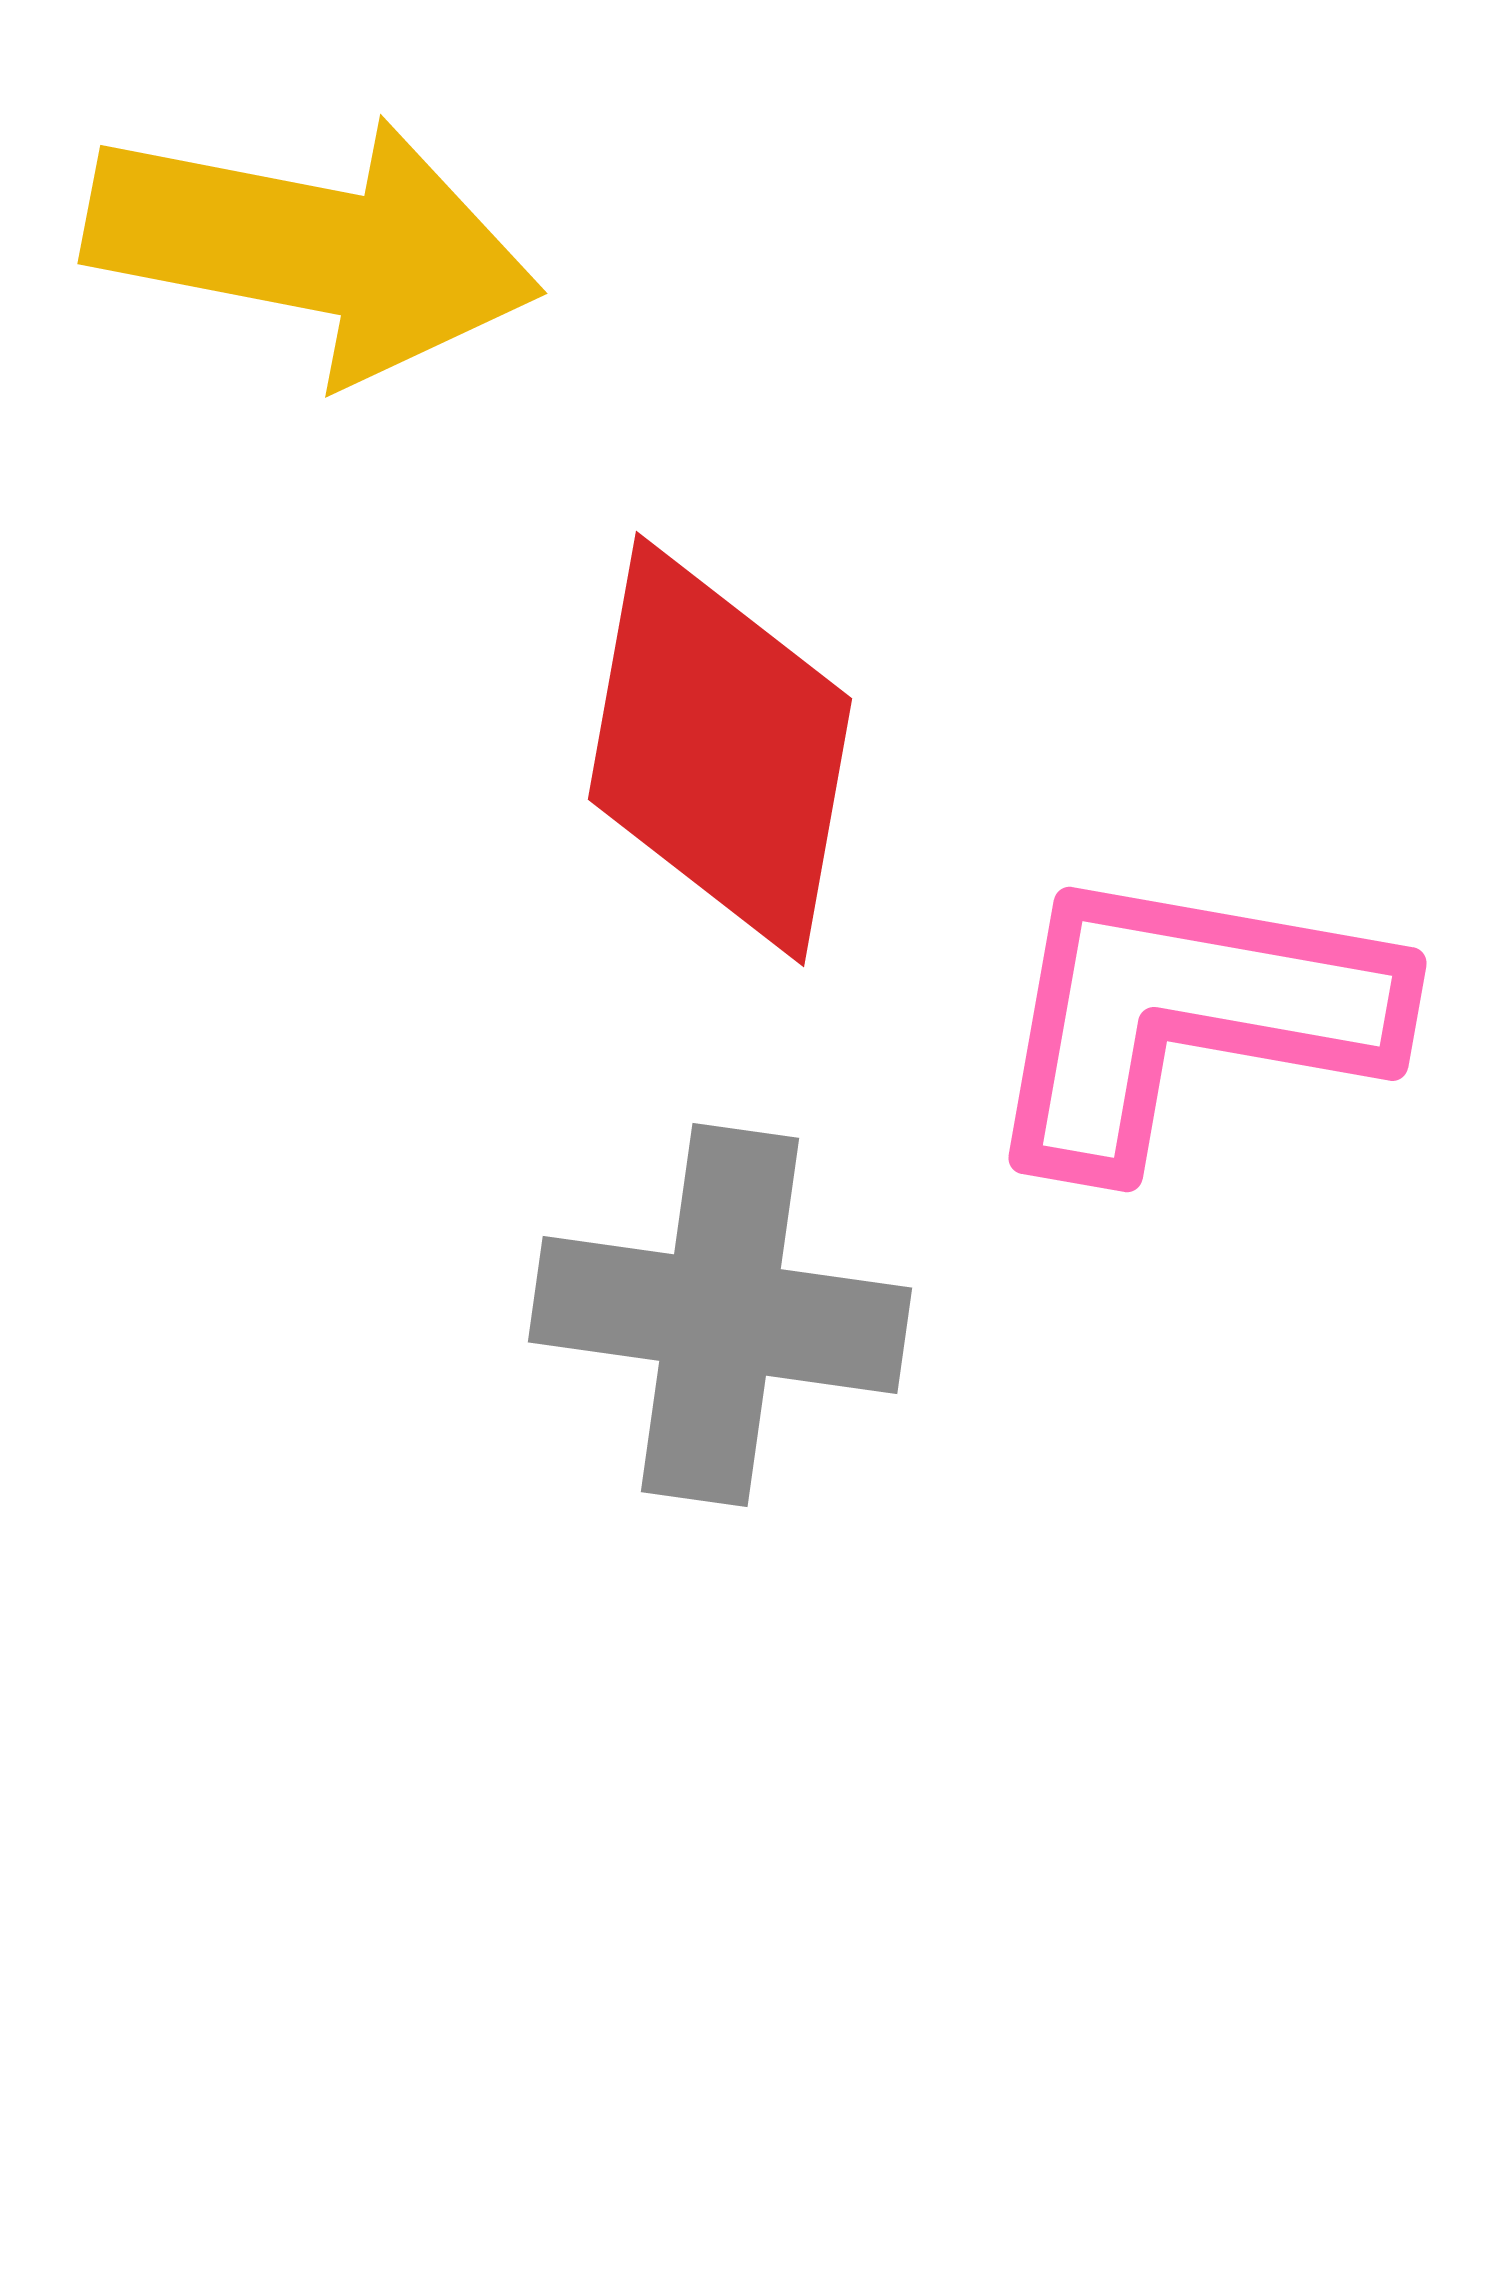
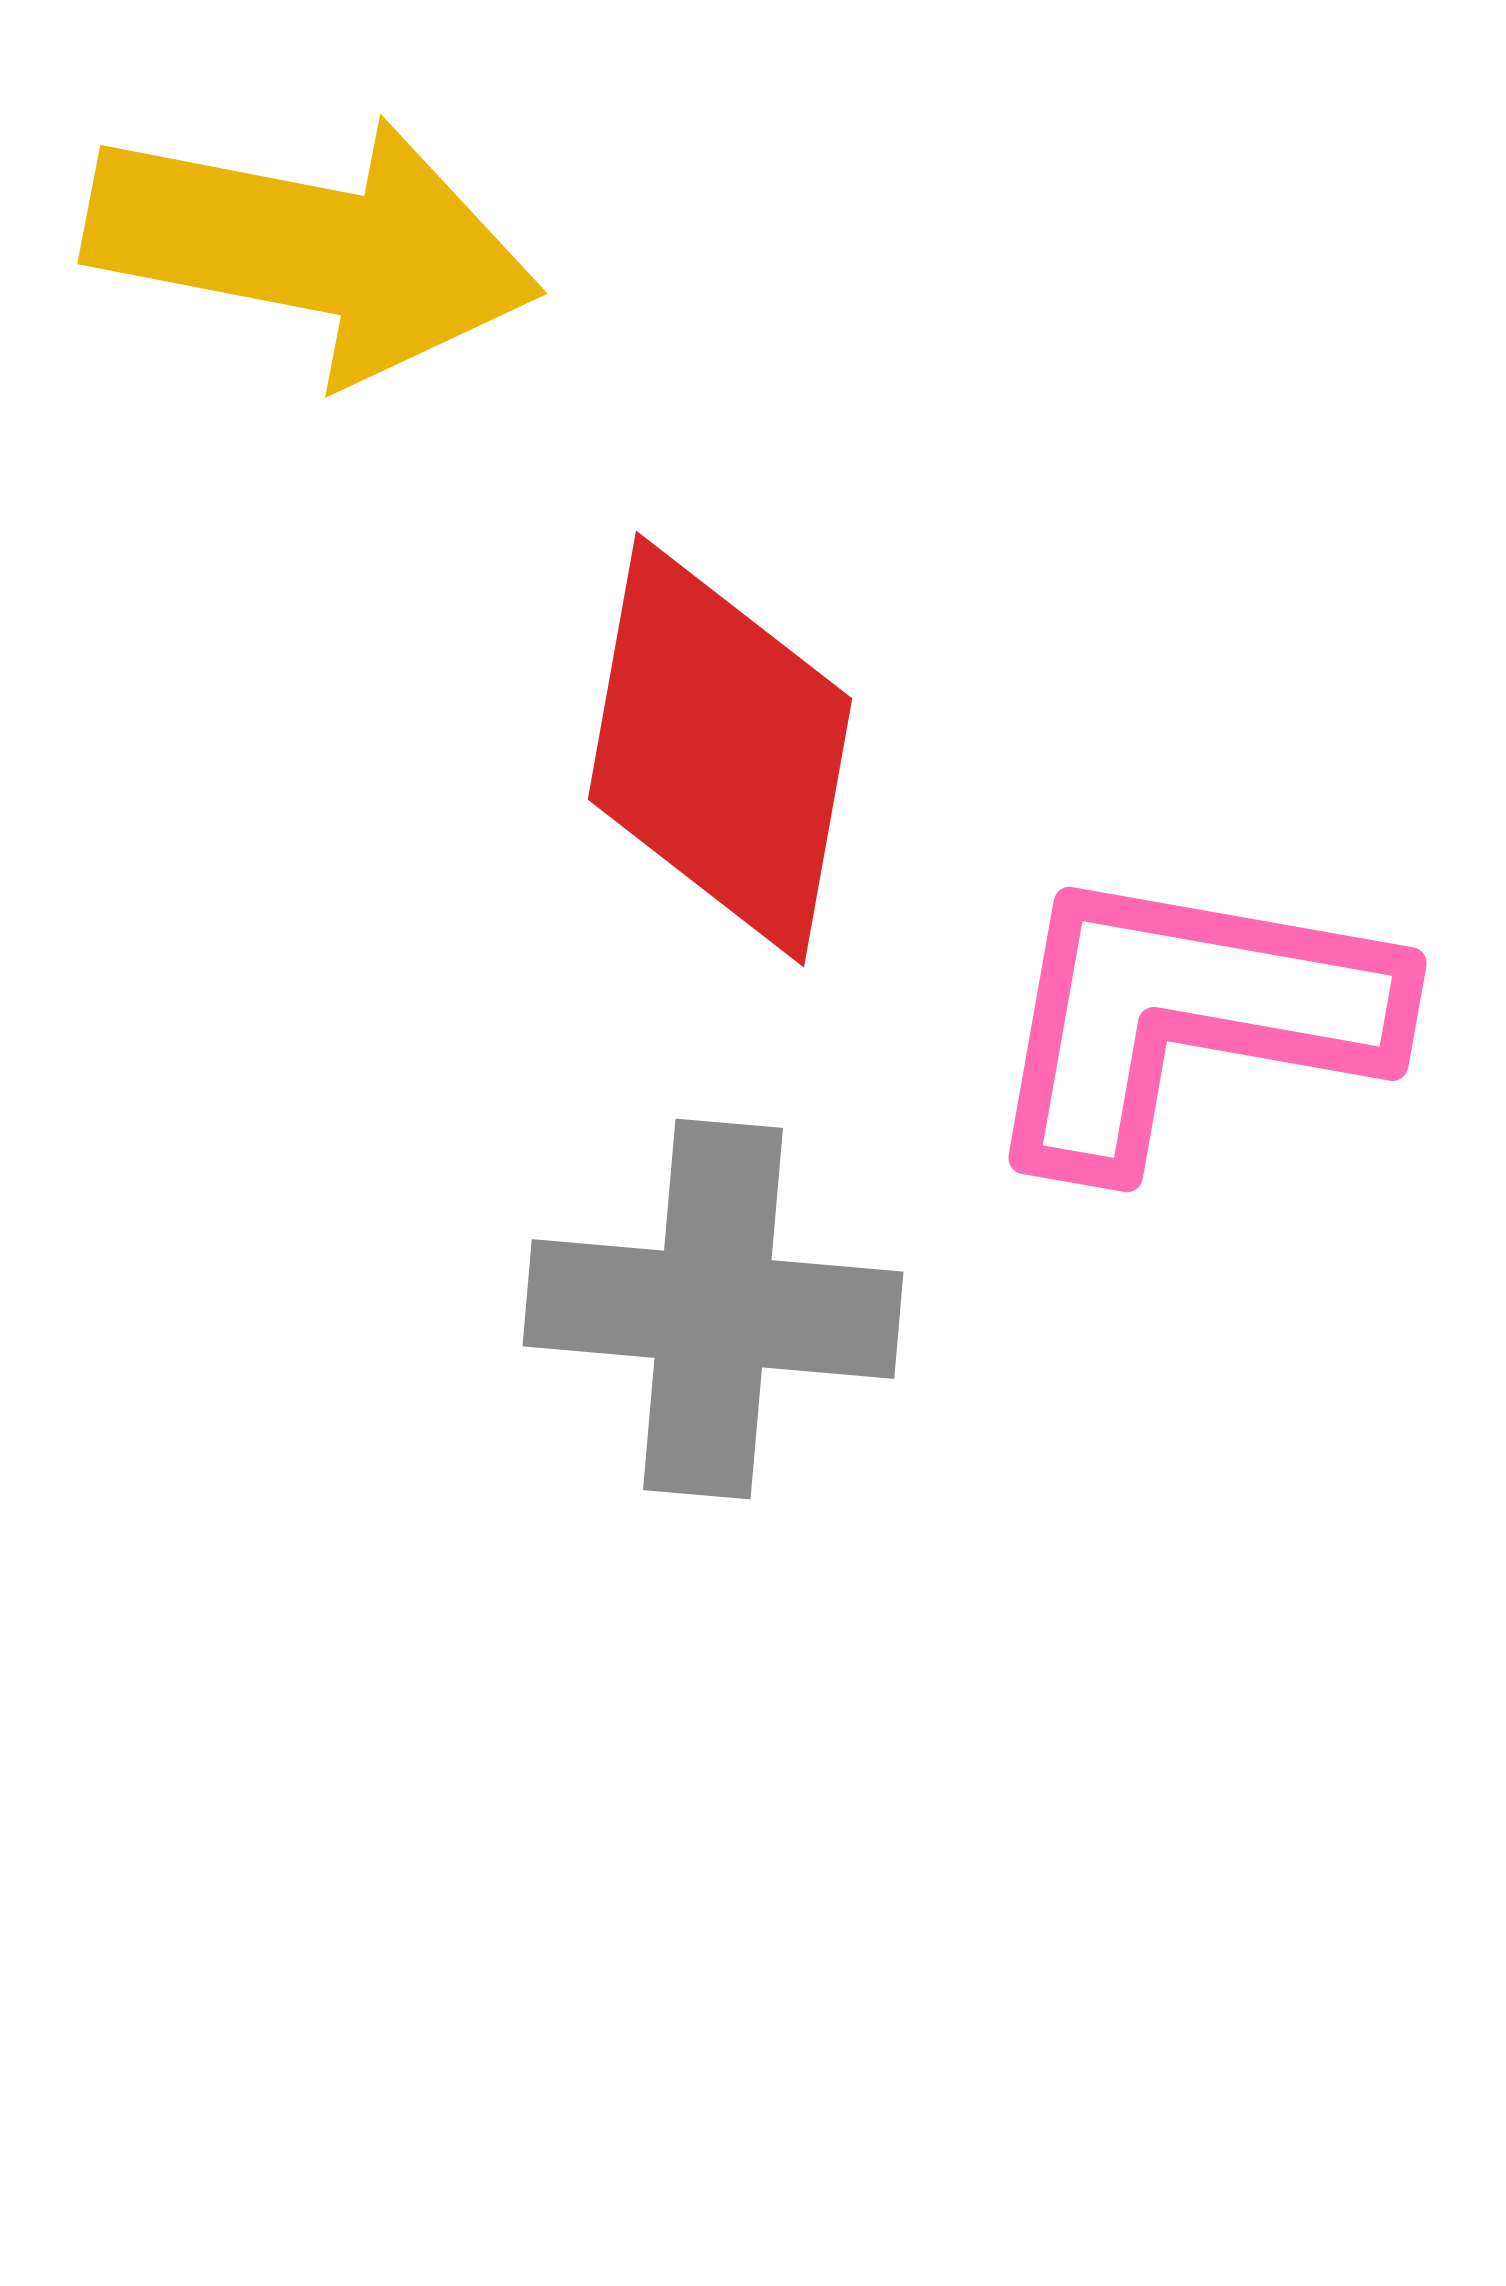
gray cross: moved 7 px left, 6 px up; rotated 3 degrees counterclockwise
